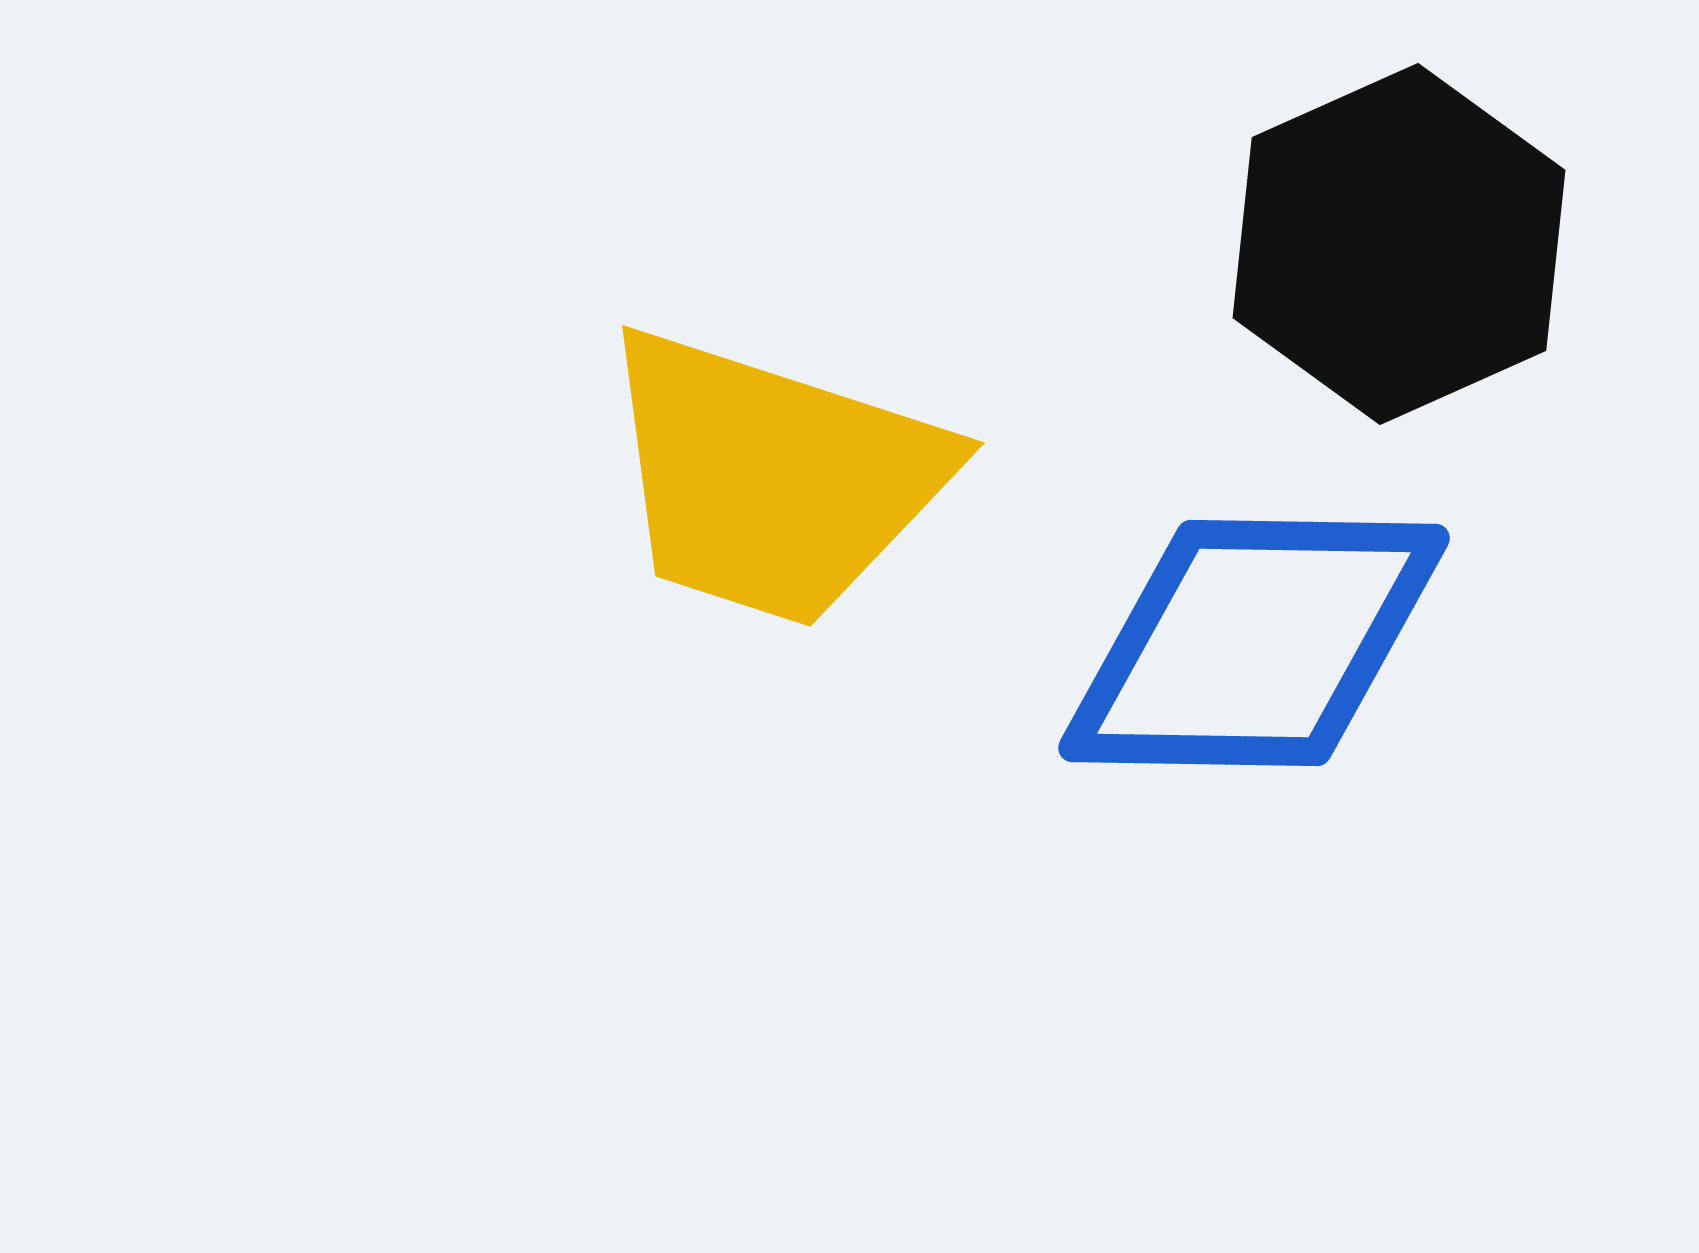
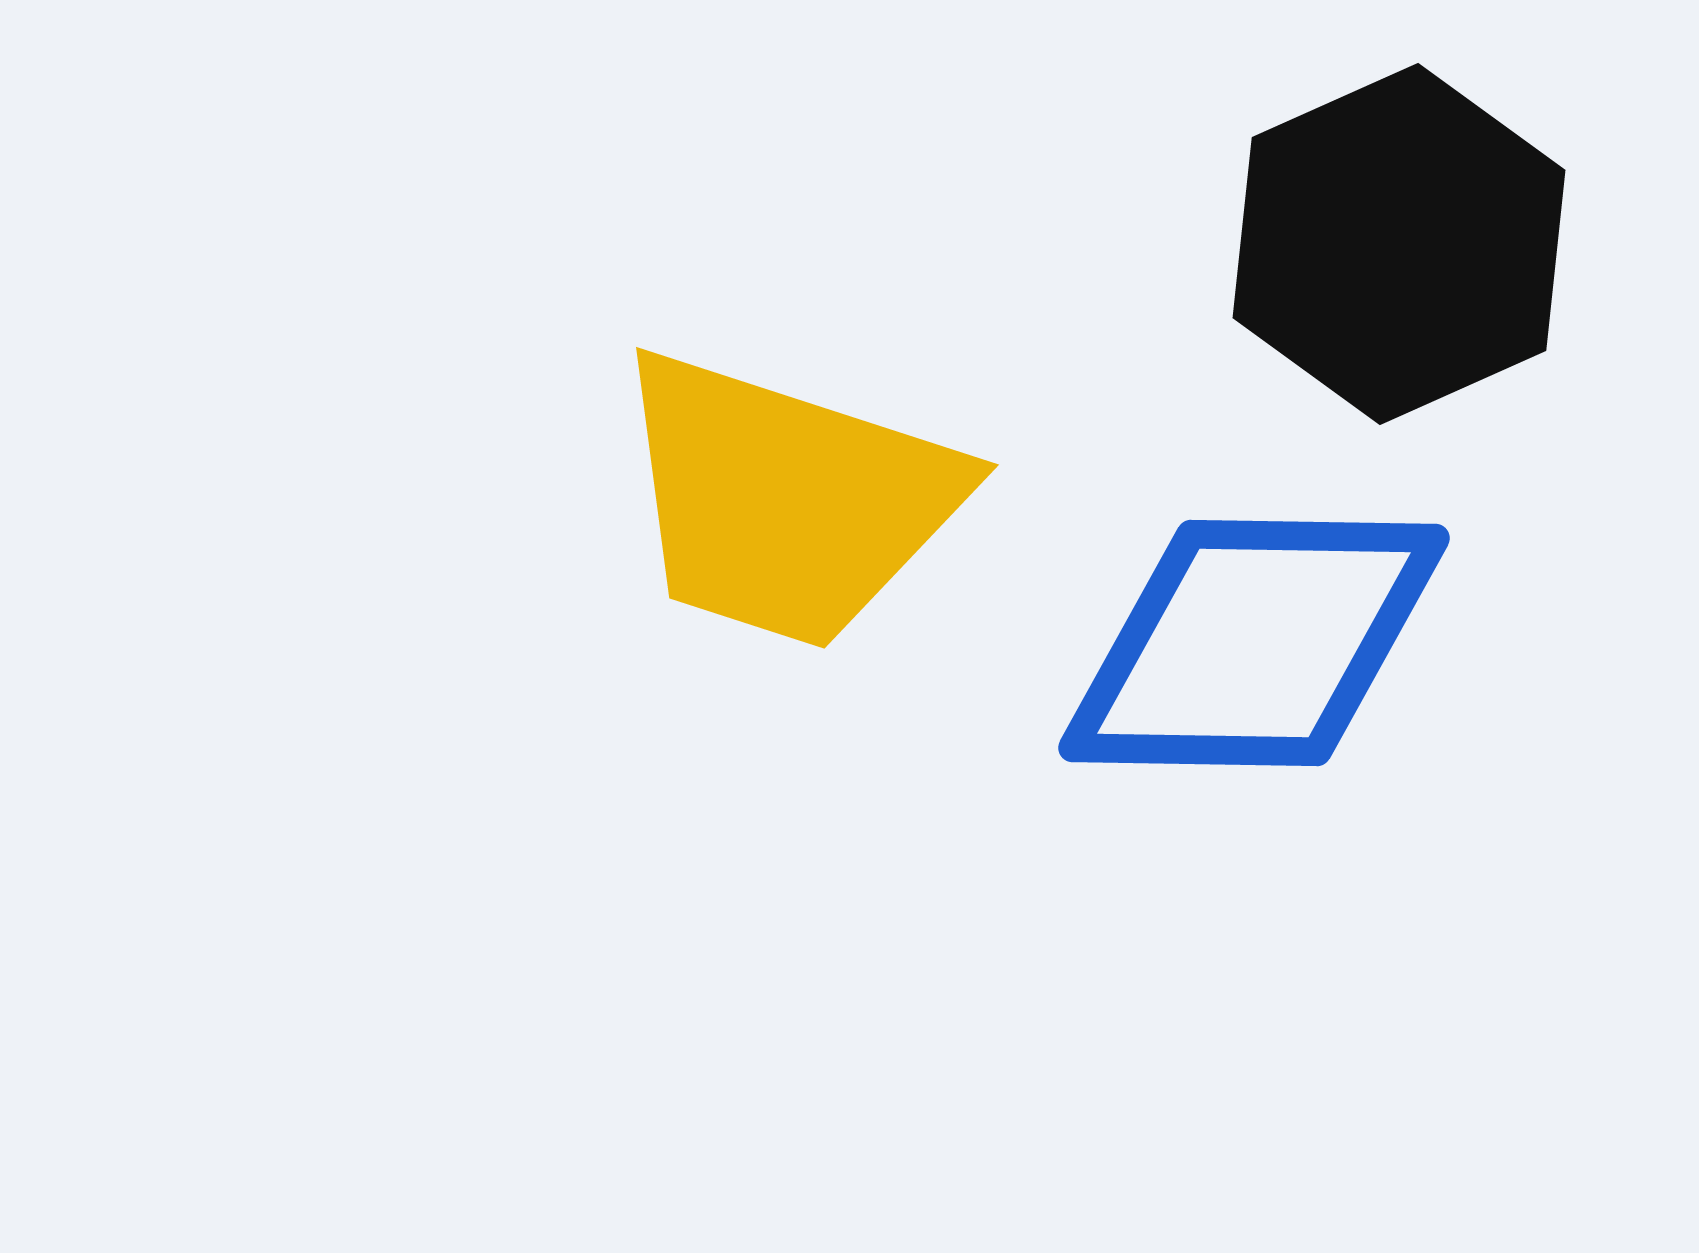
yellow trapezoid: moved 14 px right, 22 px down
